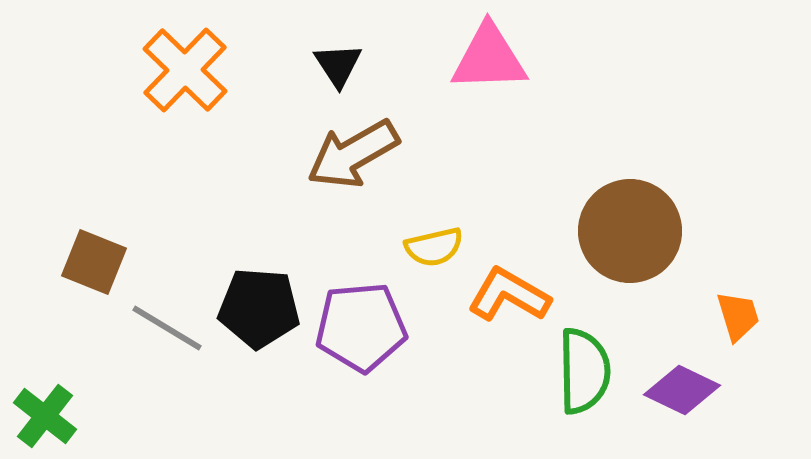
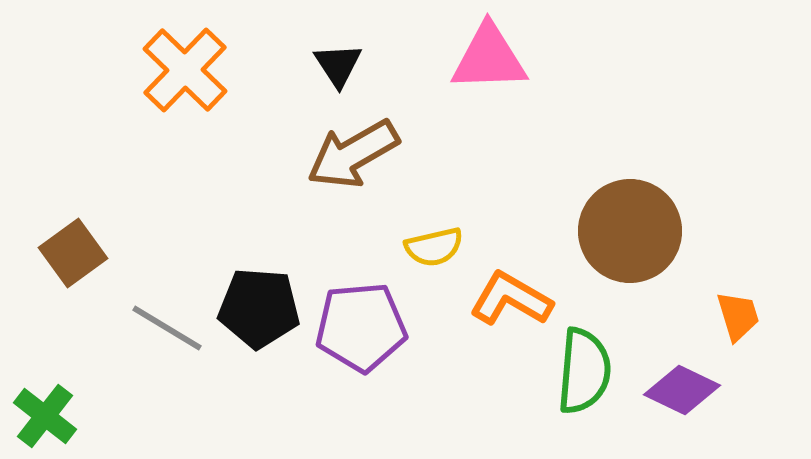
brown square: moved 21 px left, 9 px up; rotated 32 degrees clockwise
orange L-shape: moved 2 px right, 4 px down
green semicircle: rotated 6 degrees clockwise
